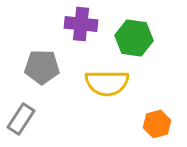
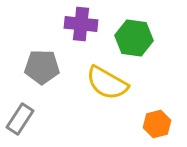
yellow semicircle: rotated 30 degrees clockwise
gray rectangle: moved 1 px left
